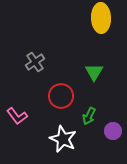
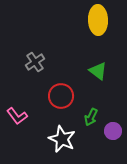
yellow ellipse: moved 3 px left, 2 px down
green triangle: moved 4 px right, 1 px up; rotated 24 degrees counterclockwise
green arrow: moved 2 px right, 1 px down
white star: moved 1 px left
